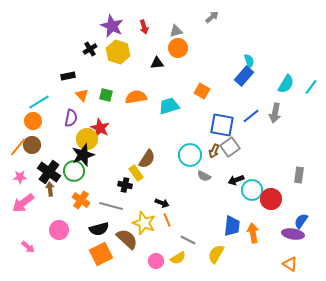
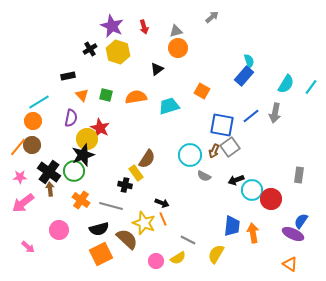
black triangle at (157, 63): moved 6 px down; rotated 32 degrees counterclockwise
orange line at (167, 220): moved 4 px left, 1 px up
purple ellipse at (293, 234): rotated 15 degrees clockwise
